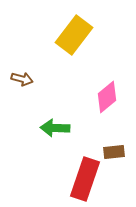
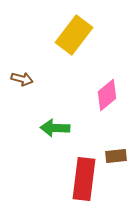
pink diamond: moved 2 px up
brown rectangle: moved 2 px right, 4 px down
red rectangle: moved 1 px left; rotated 12 degrees counterclockwise
